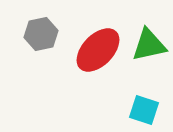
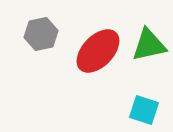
red ellipse: moved 1 px down
